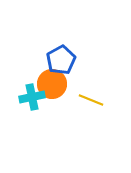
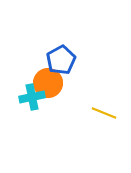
orange circle: moved 4 px left, 1 px up
yellow line: moved 13 px right, 13 px down
